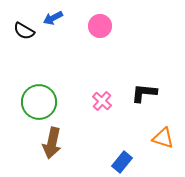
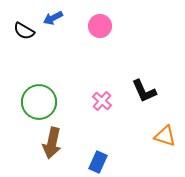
black L-shape: moved 2 px up; rotated 120 degrees counterclockwise
orange triangle: moved 2 px right, 2 px up
blue rectangle: moved 24 px left; rotated 15 degrees counterclockwise
